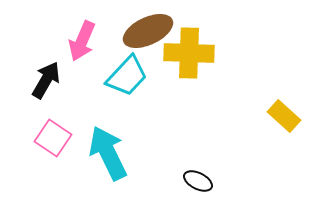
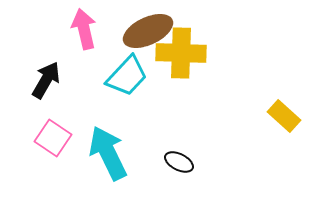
pink arrow: moved 2 px right, 12 px up; rotated 144 degrees clockwise
yellow cross: moved 8 px left
black ellipse: moved 19 px left, 19 px up
